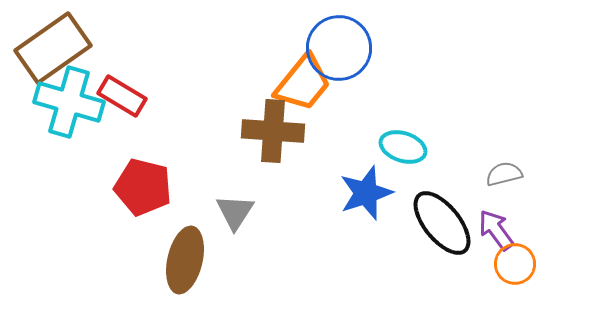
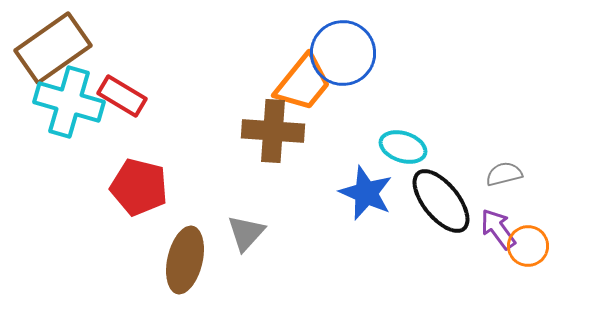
blue circle: moved 4 px right, 5 px down
red pentagon: moved 4 px left
blue star: rotated 30 degrees counterclockwise
gray triangle: moved 11 px right, 21 px down; rotated 9 degrees clockwise
black ellipse: moved 1 px left, 22 px up
purple arrow: moved 2 px right, 1 px up
orange circle: moved 13 px right, 18 px up
